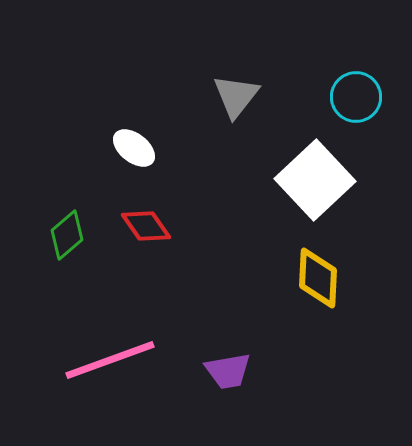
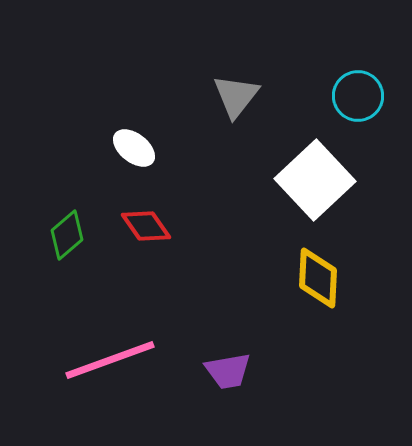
cyan circle: moved 2 px right, 1 px up
